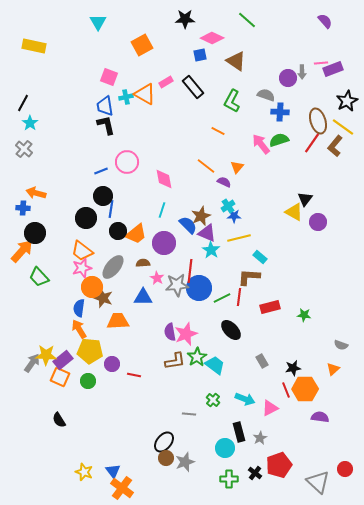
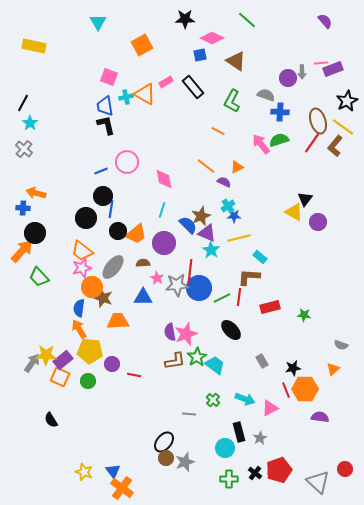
orange triangle at (237, 167): rotated 24 degrees clockwise
black semicircle at (59, 420): moved 8 px left
red pentagon at (279, 465): moved 5 px down
